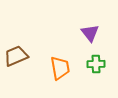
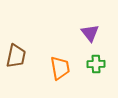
brown trapezoid: rotated 125 degrees clockwise
